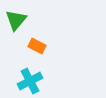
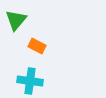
cyan cross: rotated 35 degrees clockwise
